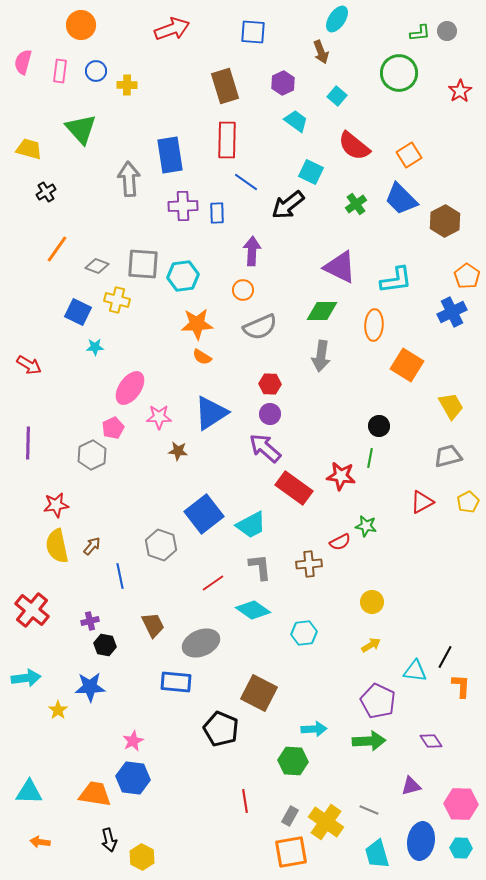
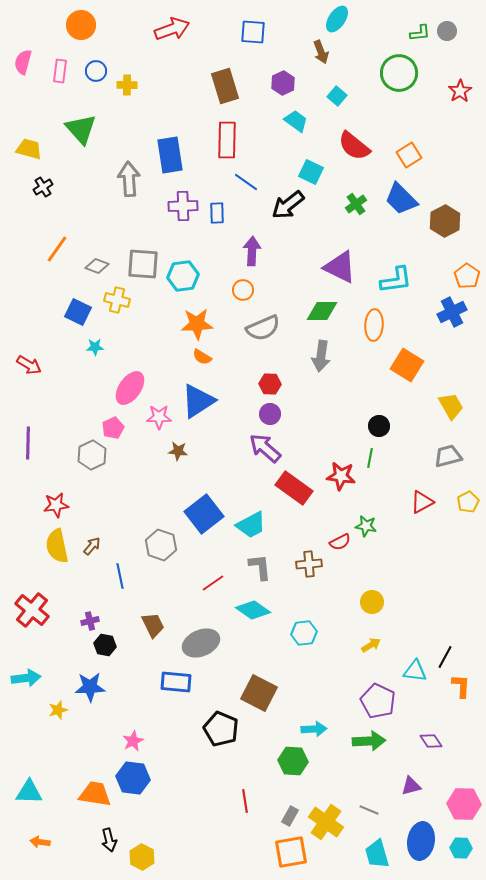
black cross at (46, 192): moved 3 px left, 5 px up
gray semicircle at (260, 327): moved 3 px right, 1 px down
blue triangle at (211, 413): moved 13 px left, 12 px up
yellow star at (58, 710): rotated 18 degrees clockwise
pink hexagon at (461, 804): moved 3 px right
